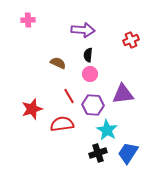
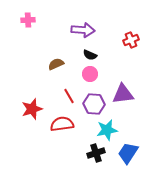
black semicircle: moved 2 px right; rotated 72 degrees counterclockwise
brown semicircle: moved 2 px left, 1 px down; rotated 49 degrees counterclockwise
purple hexagon: moved 1 px right, 1 px up
cyan star: rotated 30 degrees clockwise
black cross: moved 2 px left
